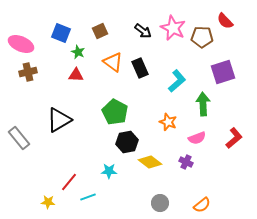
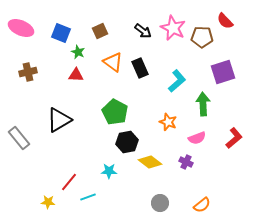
pink ellipse: moved 16 px up
